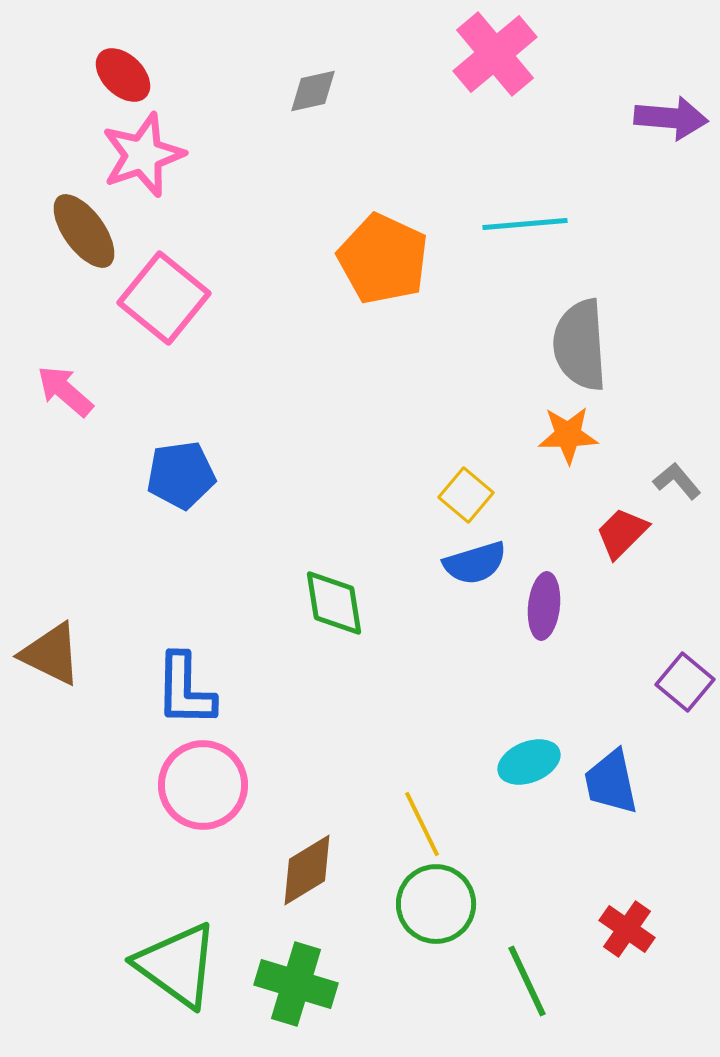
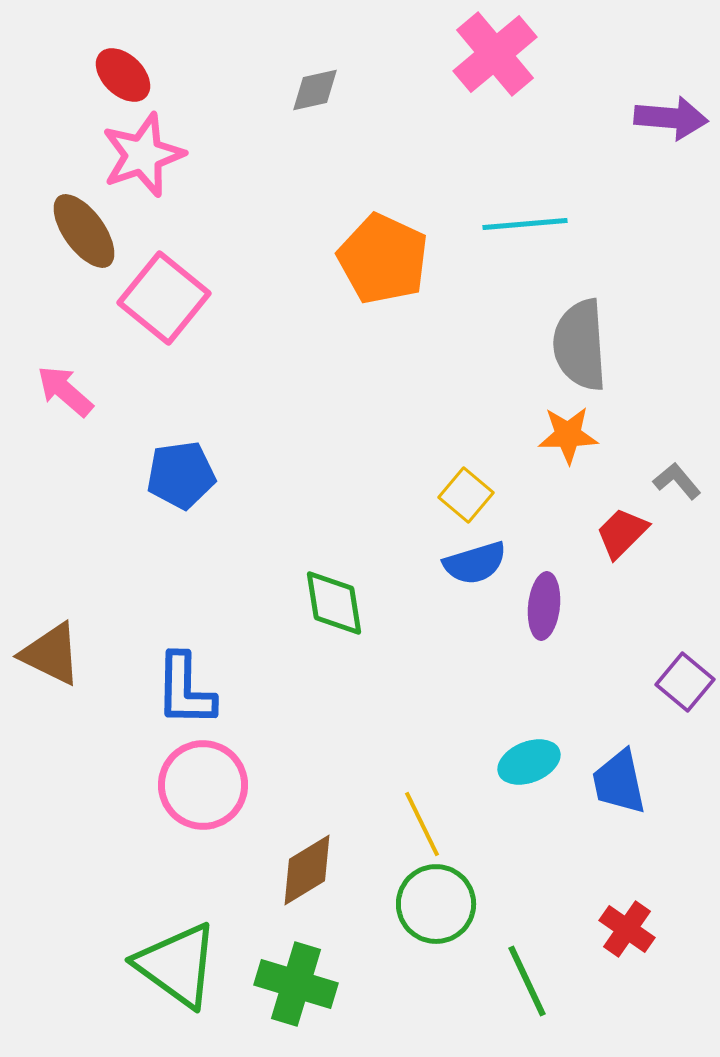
gray diamond: moved 2 px right, 1 px up
blue trapezoid: moved 8 px right
